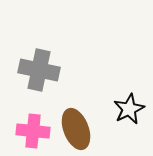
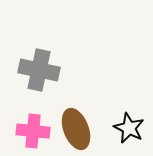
black star: moved 19 px down; rotated 20 degrees counterclockwise
